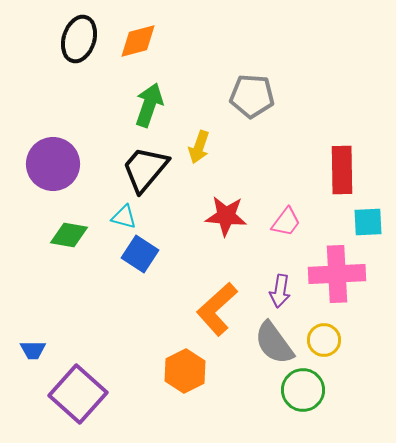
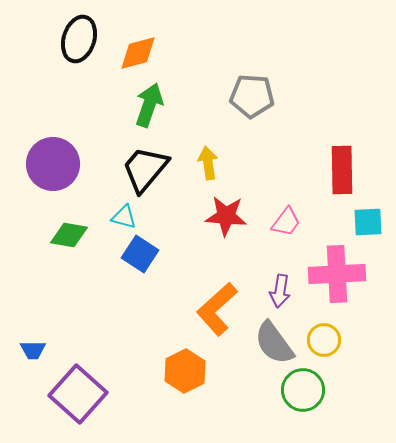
orange diamond: moved 12 px down
yellow arrow: moved 9 px right, 16 px down; rotated 152 degrees clockwise
